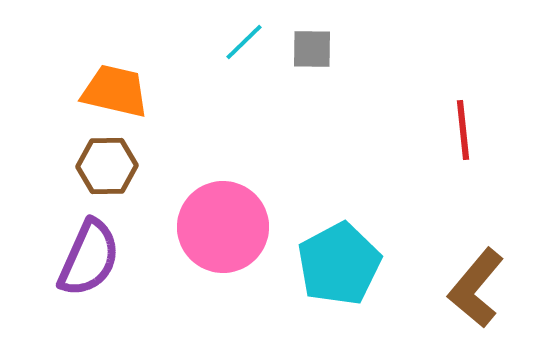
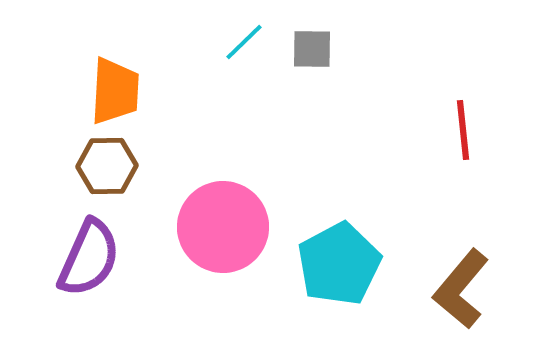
orange trapezoid: rotated 80 degrees clockwise
brown L-shape: moved 15 px left, 1 px down
